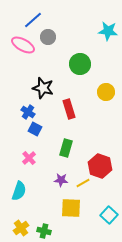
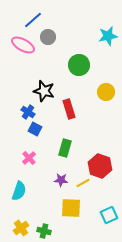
cyan star: moved 5 px down; rotated 18 degrees counterclockwise
green circle: moved 1 px left, 1 px down
black star: moved 1 px right, 3 px down
green rectangle: moved 1 px left
cyan square: rotated 24 degrees clockwise
